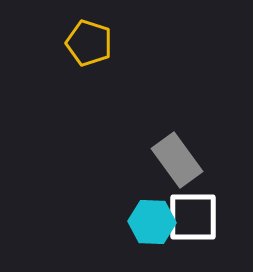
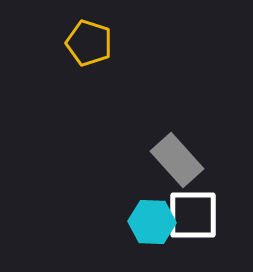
gray rectangle: rotated 6 degrees counterclockwise
white square: moved 2 px up
